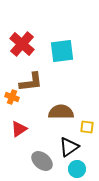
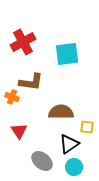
red cross: moved 1 px right, 2 px up; rotated 20 degrees clockwise
cyan square: moved 5 px right, 3 px down
brown L-shape: rotated 15 degrees clockwise
red triangle: moved 2 px down; rotated 30 degrees counterclockwise
black triangle: moved 3 px up
cyan circle: moved 3 px left, 2 px up
